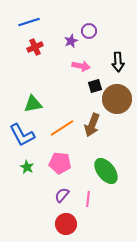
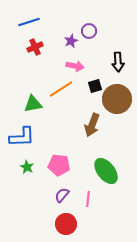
pink arrow: moved 6 px left
orange line: moved 1 px left, 39 px up
blue L-shape: moved 2 px down; rotated 64 degrees counterclockwise
pink pentagon: moved 1 px left, 2 px down
